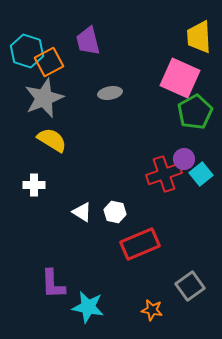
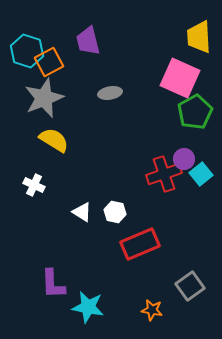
yellow semicircle: moved 2 px right
white cross: rotated 25 degrees clockwise
